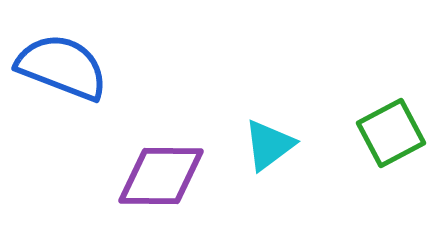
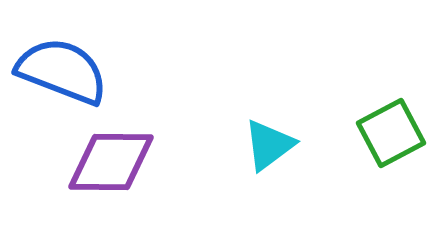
blue semicircle: moved 4 px down
purple diamond: moved 50 px left, 14 px up
